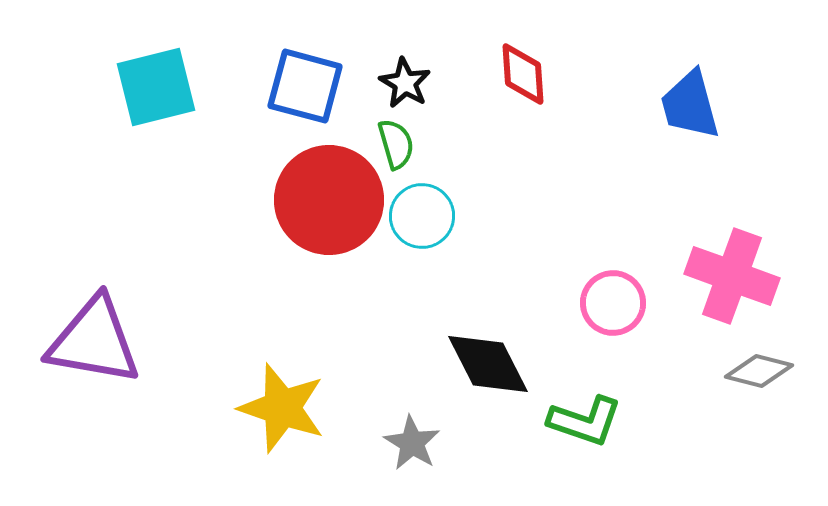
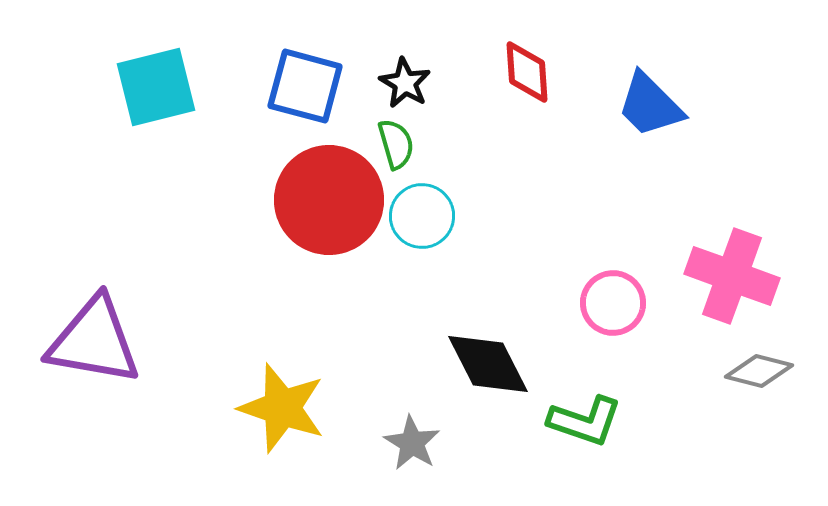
red diamond: moved 4 px right, 2 px up
blue trapezoid: moved 40 px left; rotated 30 degrees counterclockwise
